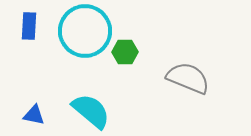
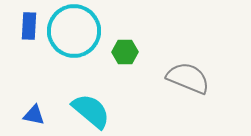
cyan circle: moved 11 px left
